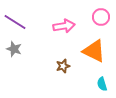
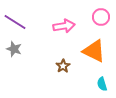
brown star: rotated 16 degrees counterclockwise
